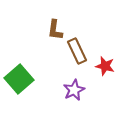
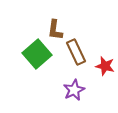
brown rectangle: moved 1 px left, 1 px down
green square: moved 18 px right, 25 px up
